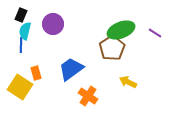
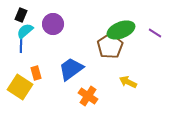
cyan semicircle: rotated 36 degrees clockwise
brown pentagon: moved 2 px left, 2 px up
